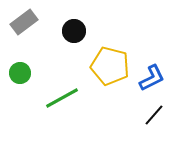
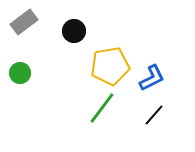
yellow pentagon: rotated 24 degrees counterclockwise
green line: moved 40 px right, 10 px down; rotated 24 degrees counterclockwise
